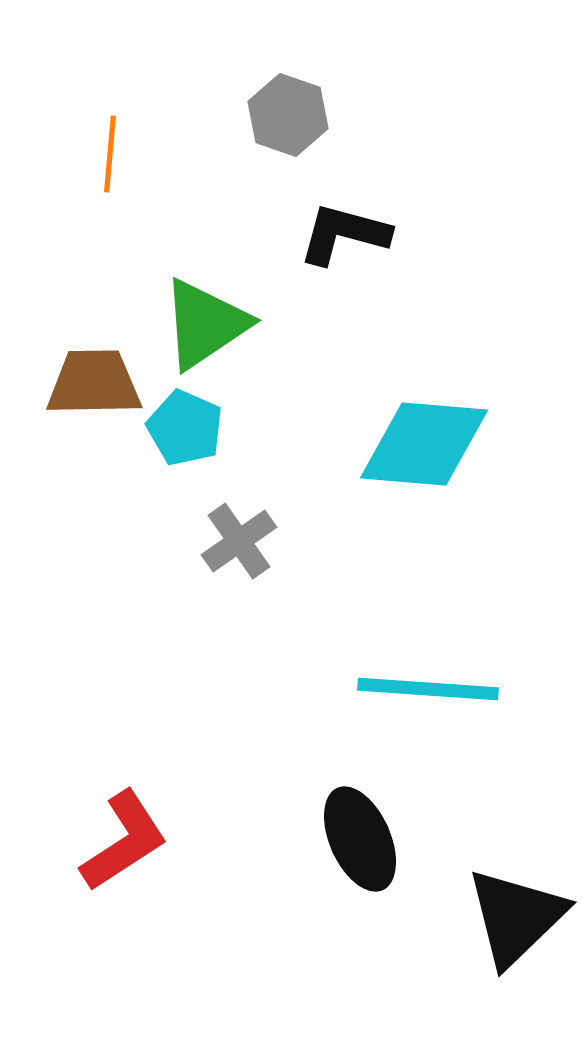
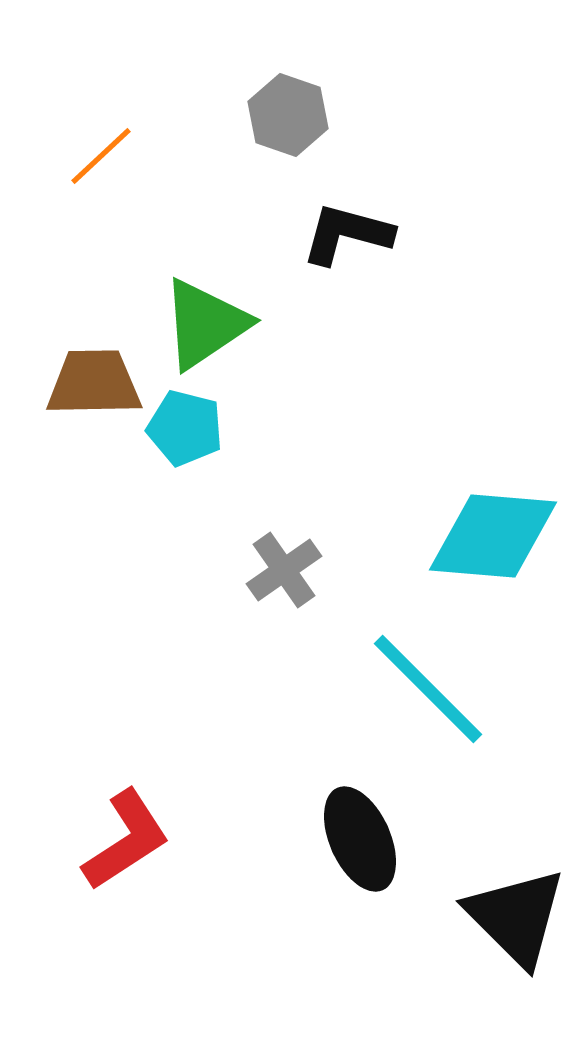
orange line: moved 9 px left, 2 px down; rotated 42 degrees clockwise
black L-shape: moved 3 px right
cyan pentagon: rotated 10 degrees counterclockwise
cyan diamond: moved 69 px right, 92 px down
gray cross: moved 45 px right, 29 px down
cyan line: rotated 41 degrees clockwise
red L-shape: moved 2 px right, 1 px up
black triangle: rotated 31 degrees counterclockwise
